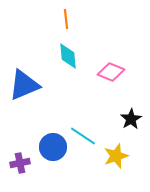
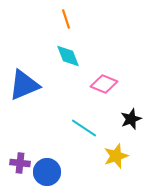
orange line: rotated 12 degrees counterclockwise
cyan diamond: rotated 16 degrees counterclockwise
pink diamond: moved 7 px left, 12 px down
black star: rotated 10 degrees clockwise
cyan line: moved 1 px right, 8 px up
blue circle: moved 6 px left, 25 px down
purple cross: rotated 18 degrees clockwise
